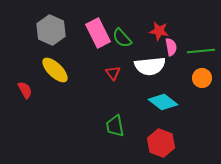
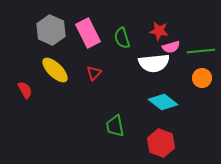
pink rectangle: moved 10 px left
green semicircle: rotated 25 degrees clockwise
pink semicircle: rotated 84 degrees clockwise
white semicircle: moved 4 px right, 3 px up
red triangle: moved 19 px left; rotated 21 degrees clockwise
